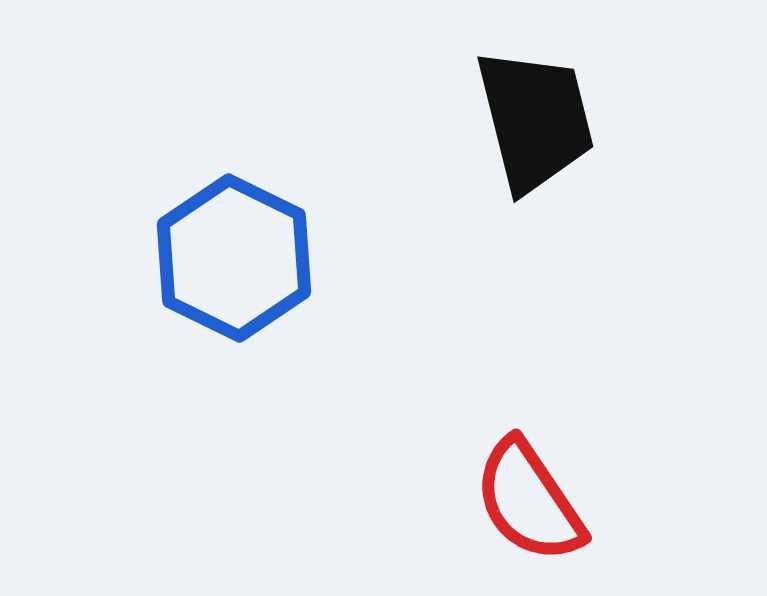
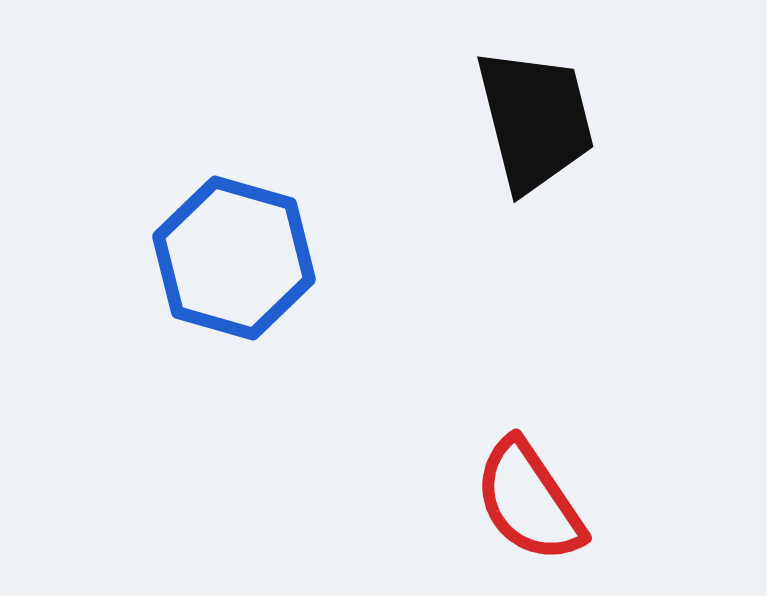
blue hexagon: rotated 10 degrees counterclockwise
